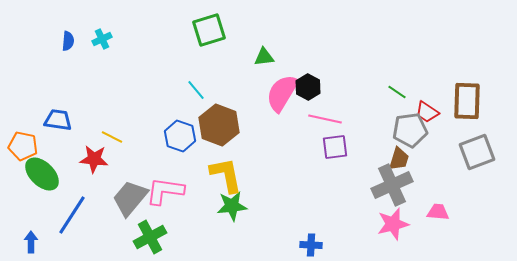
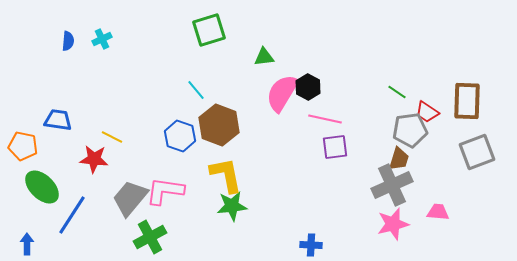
green ellipse: moved 13 px down
blue arrow: moved 4 px left, 2 px down
